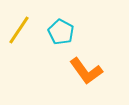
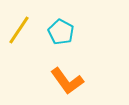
orange L-shape: moved 19 px left, 10 px down
